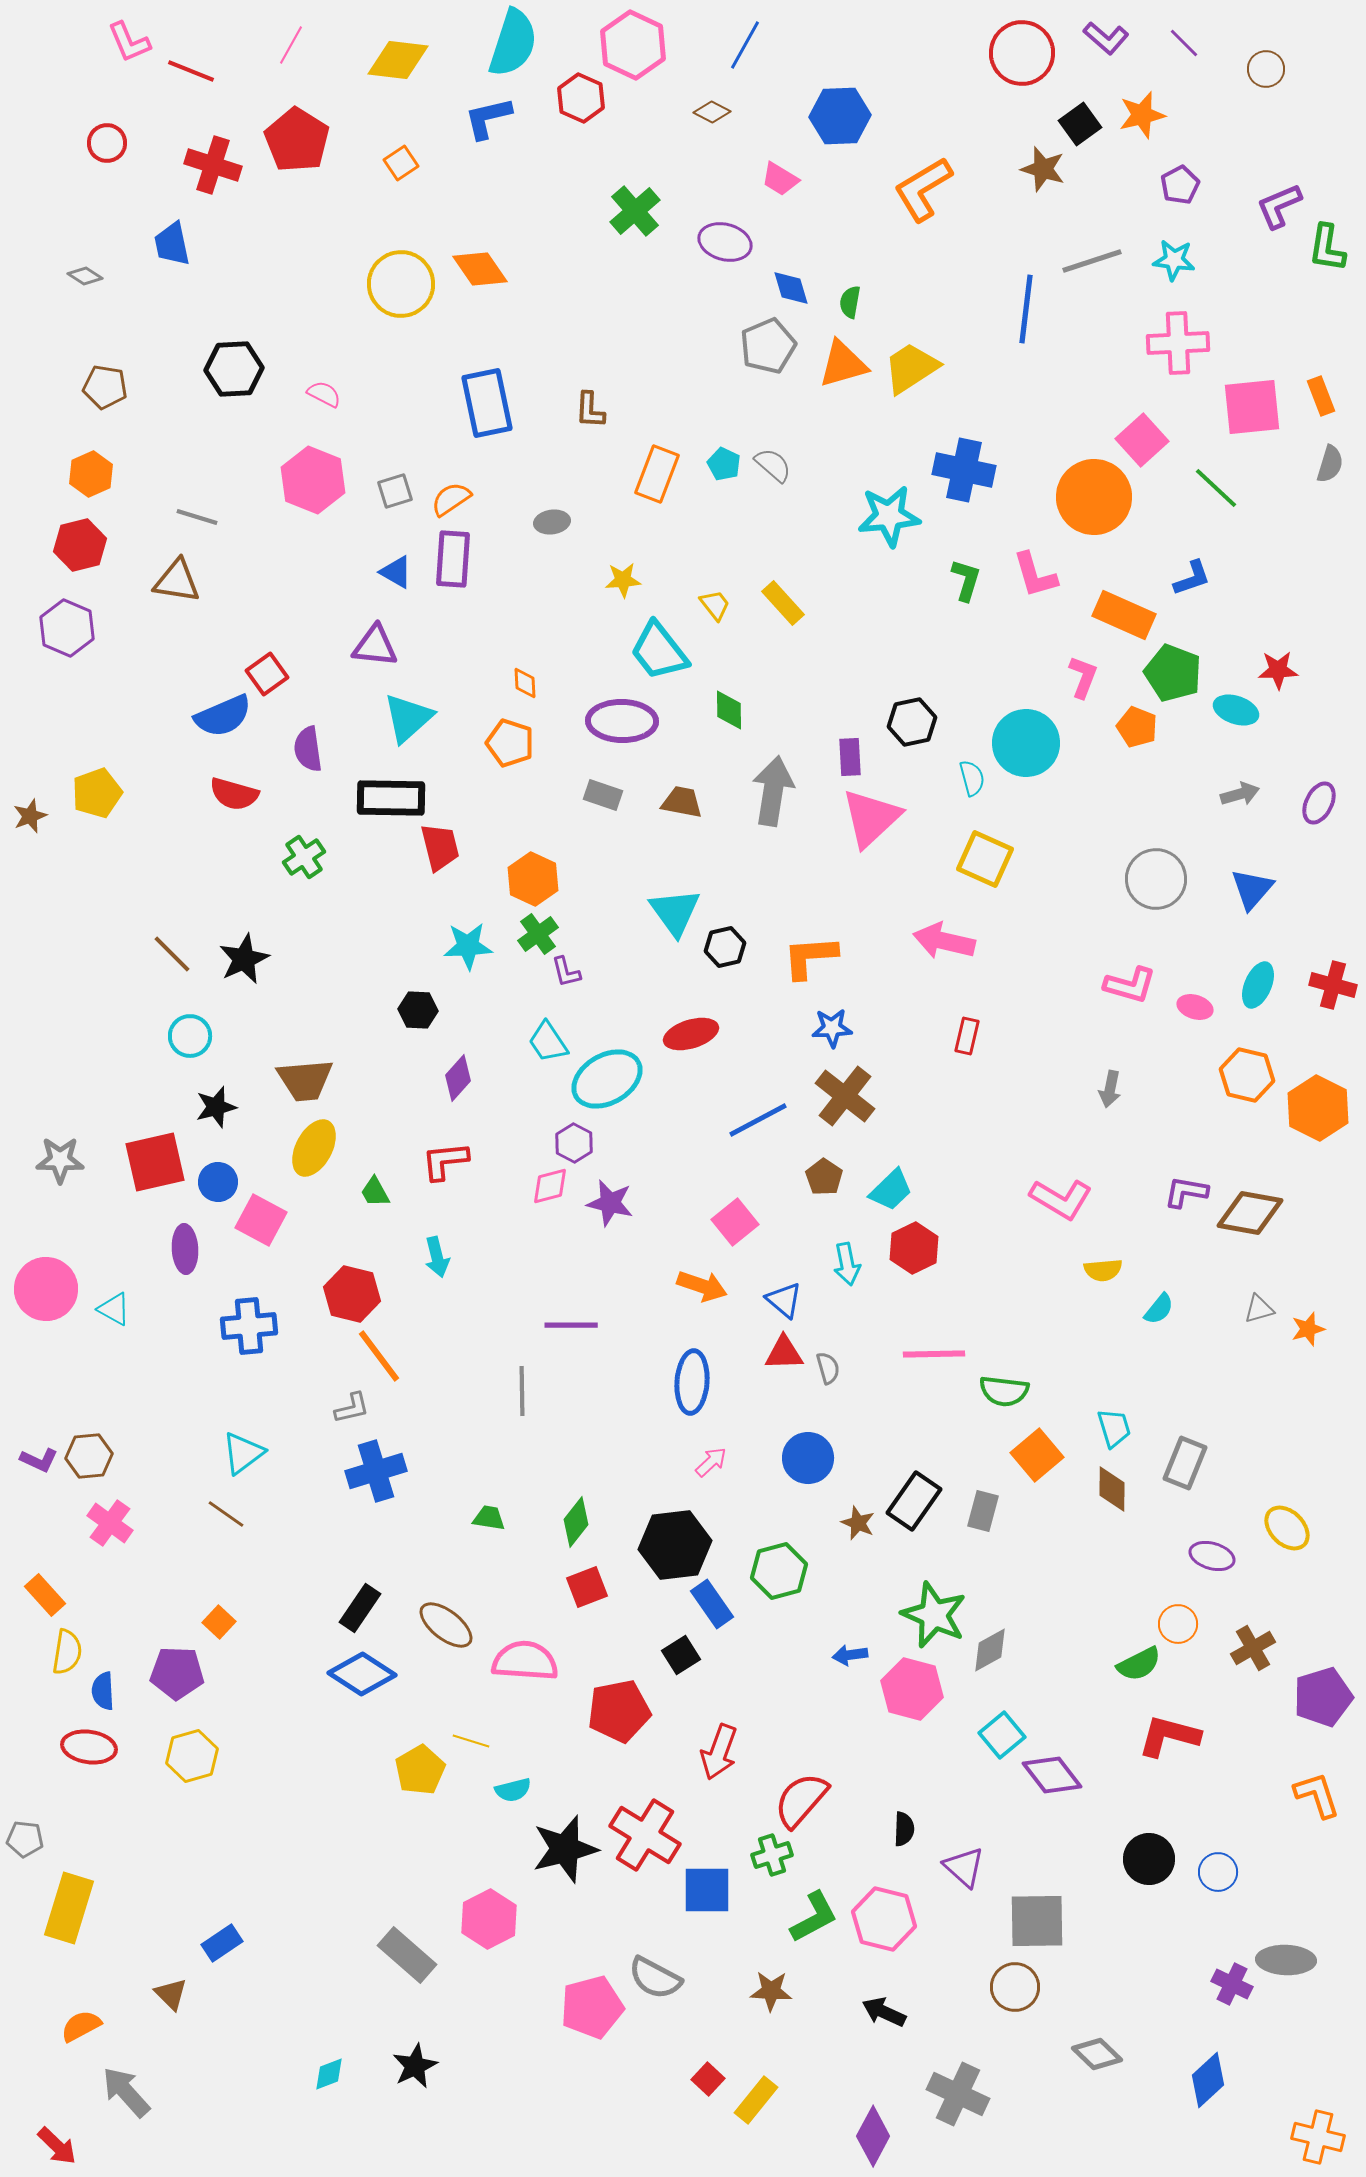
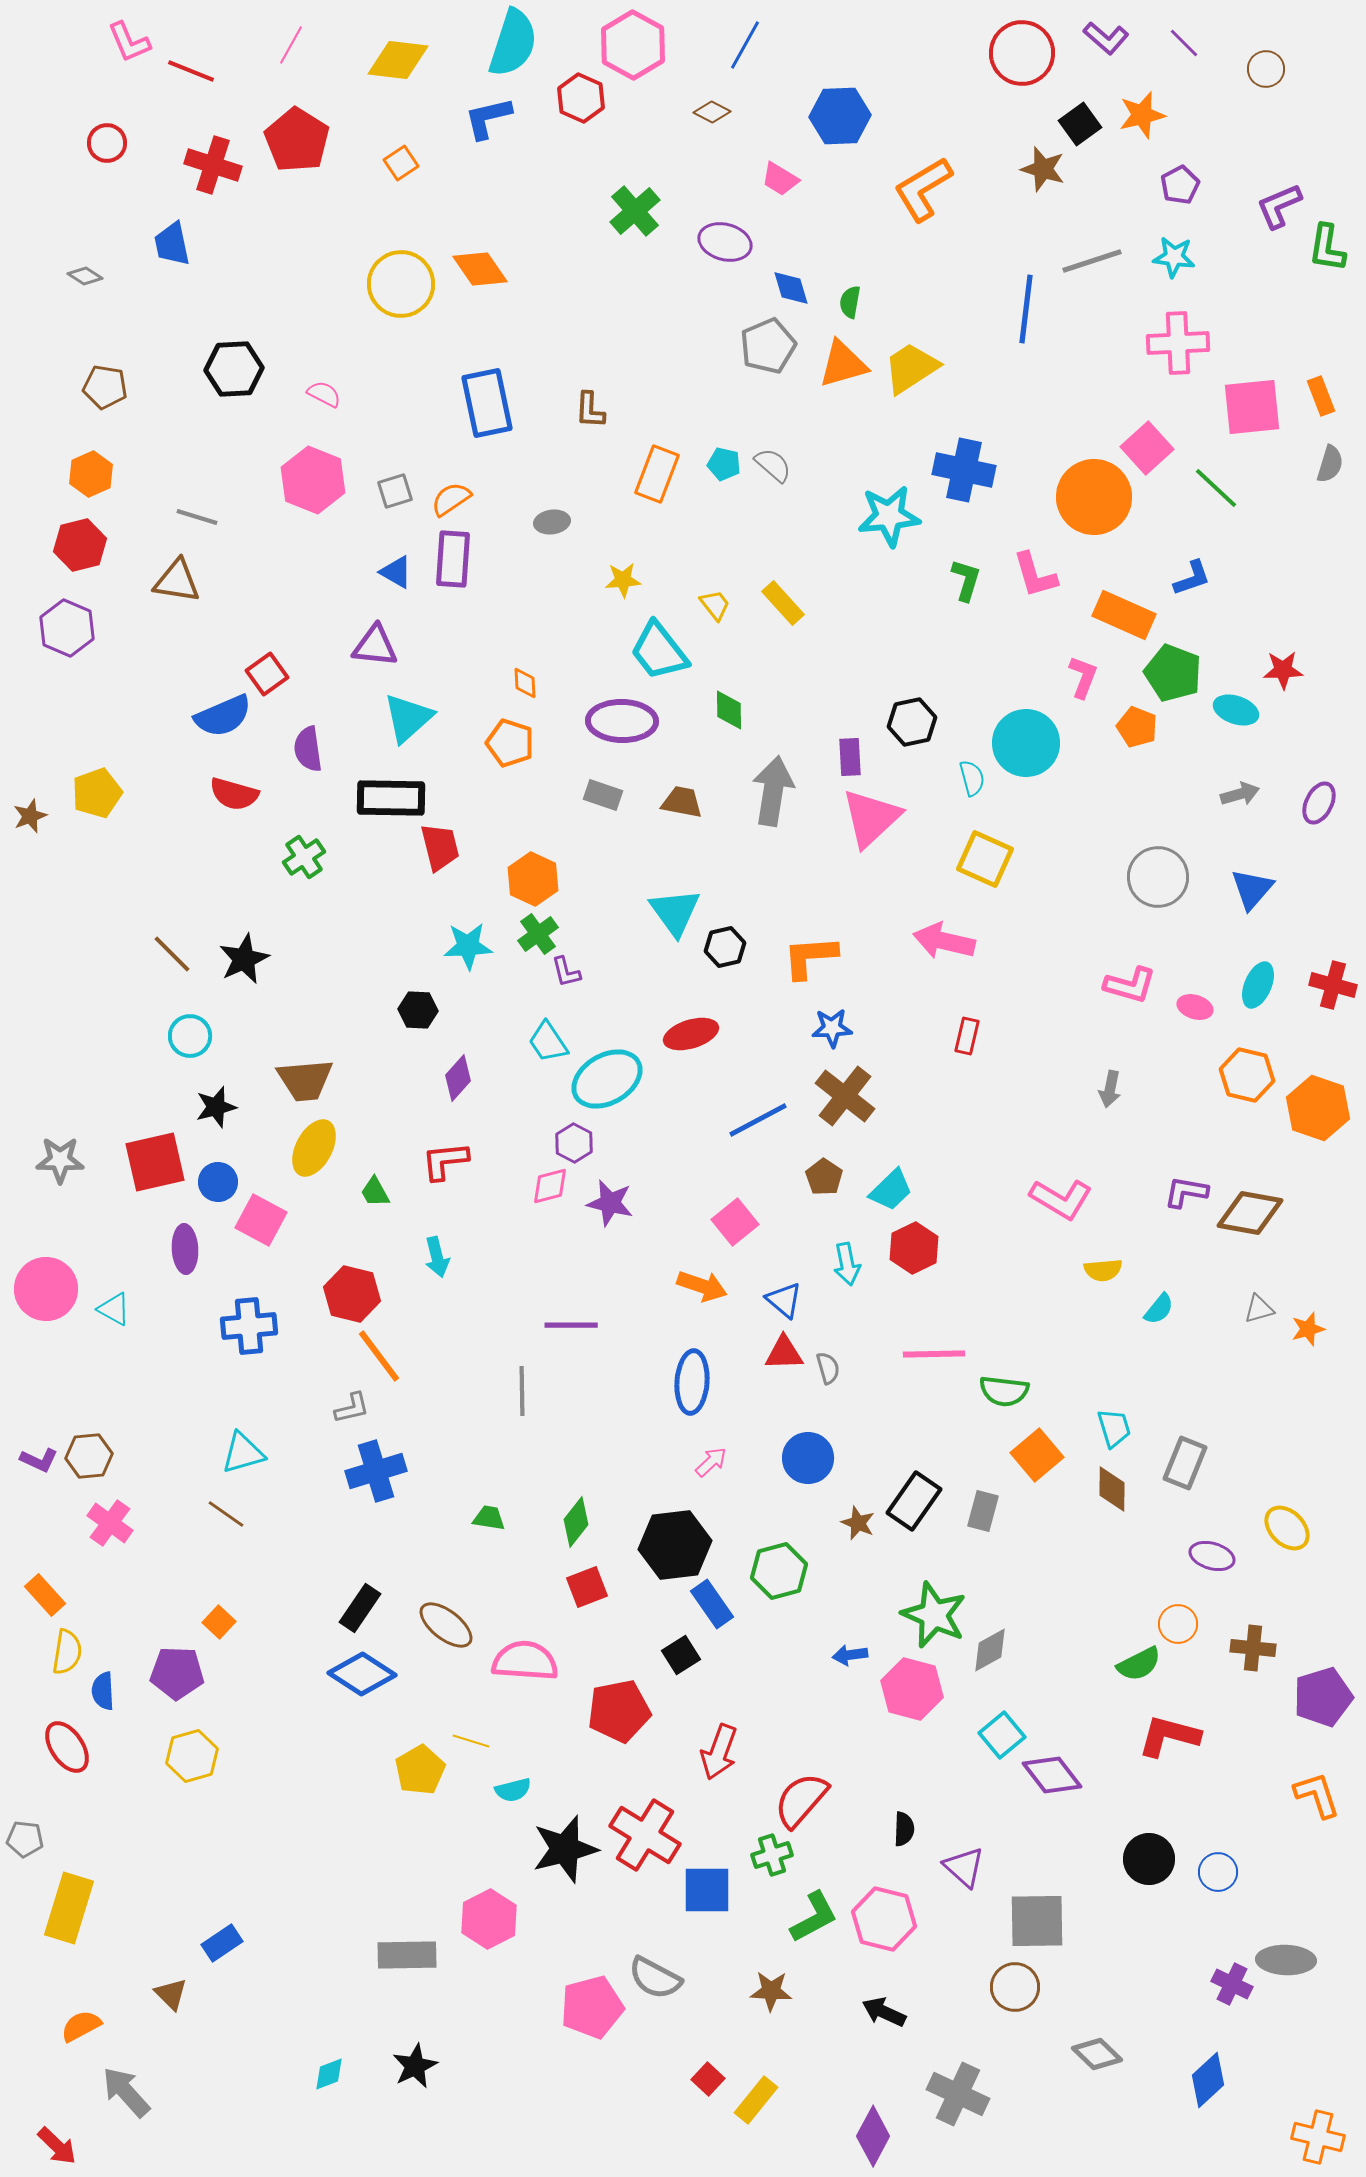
pink hexagon at (633, 45): rotated 4 degrees clockwise
cyan star at (1174, 260): moved 3 px up
pink square at (1142, 440): moved 5 px right, 8 px down
cyan pentagon at (724, 464): rotated 12 degrees counterclockwise
red star at (1278, 670): moved 5 px right
gray circle at (1156, 879): moved 2 px right, 2 px up
orange hexagon at (1318, 1108): rotated 8 degrees counterclockwise
cyan triangle at (243, 1453): rotated 21 degrees clockwise
brown cross at (1253, 1648): rotated 36 degrees clockwise
red ellipse at (89, 1747): moved 22 px left; rotated 48 degrees clockwise
gray rectangle at (407, 1955): rotated 42 degrees counterclockwise
